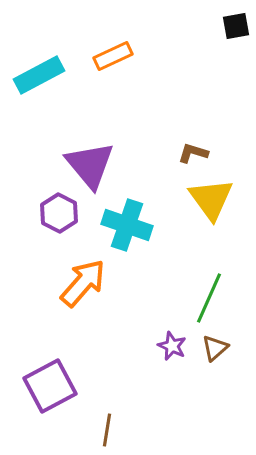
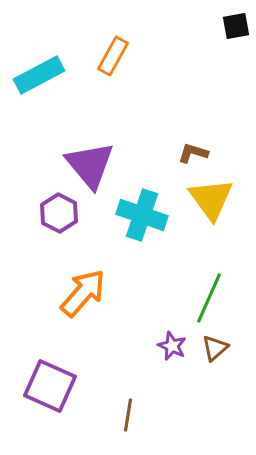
orange rectangle: rotated 36 degrees counterclockwise
cyan cross: moved 15 px right, 10 px up
orange arrow: moved 10 px down
purple square: rotated 38 degrees counterclockwise
brown line: moved 21 px right, 15 px up
